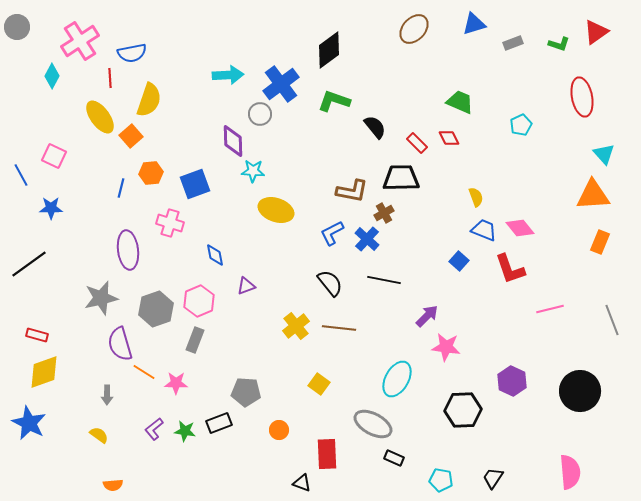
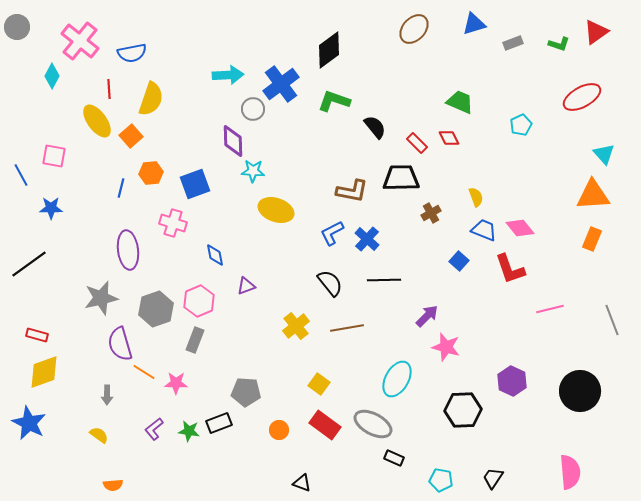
pink cross at (80, 41): rotated 18 degrees counterclockwise
red line at (110, 78): moved 1 px left, 11 px down
red ellipse at (582, 97): rotated 72 degrees clockwise
yellow semicircle at (149, 100): moved 2 px right, 1 px up
gray circle at (260, 114): moved 7 px left, 5 px up
yellow ellipse at (100, 117): moved 3 px left, 4 px down
pink square at (54, 156): rotated 15 degrees counterclockwise
brown cross at (384, 213): moved 47 px right
pink cross at (170, 223): moved 3 px right
orange rectangle at (600, 242): moved 8 px left, 3 px up
black line at (384, 280): rotated 12 degrees counterclockwise
brown line at (339, 328): moved 8 px right; rotated 16 degrees counterclockwise
pink star at (446, 347): rotated 8 degrees clockwise
green star at (185, 431): moved 4 px right
red rectangle at (327, 454): moved 2 px left, 29 px up; rotated 52 degrees counterclockwise
